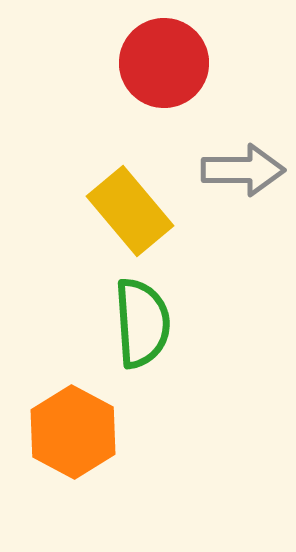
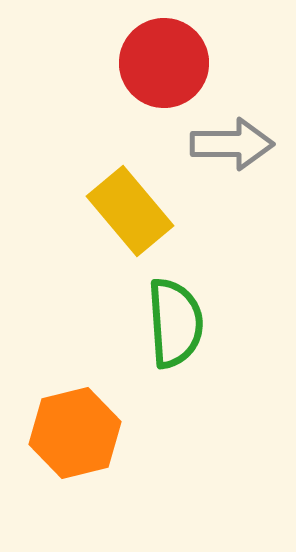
gray arrow: moved 11 px left, 26 px up
green semicircle: moved 33 px right
orange hexagon: moved 2 px right, 1 px down; rotated 18 degrees clockwise
